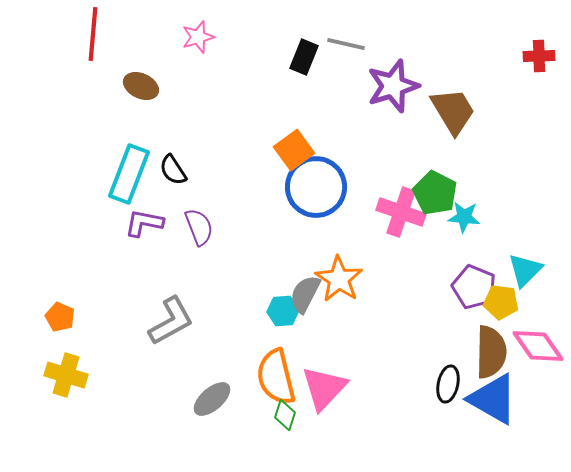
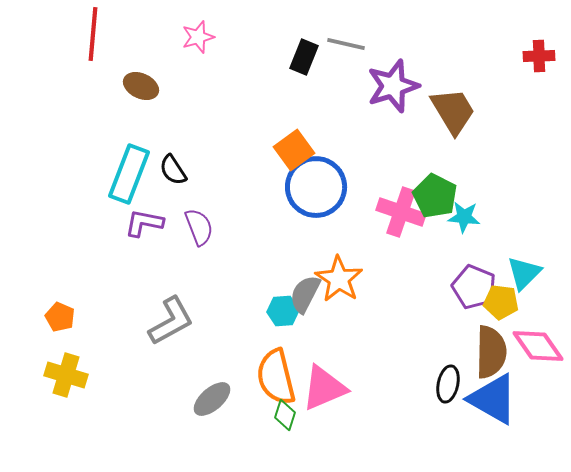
green pentagon: moved 3 px down
cyan triangle: moved 1 px left, 3 px down
pink triangle: rotated 24 degrees clockwise
